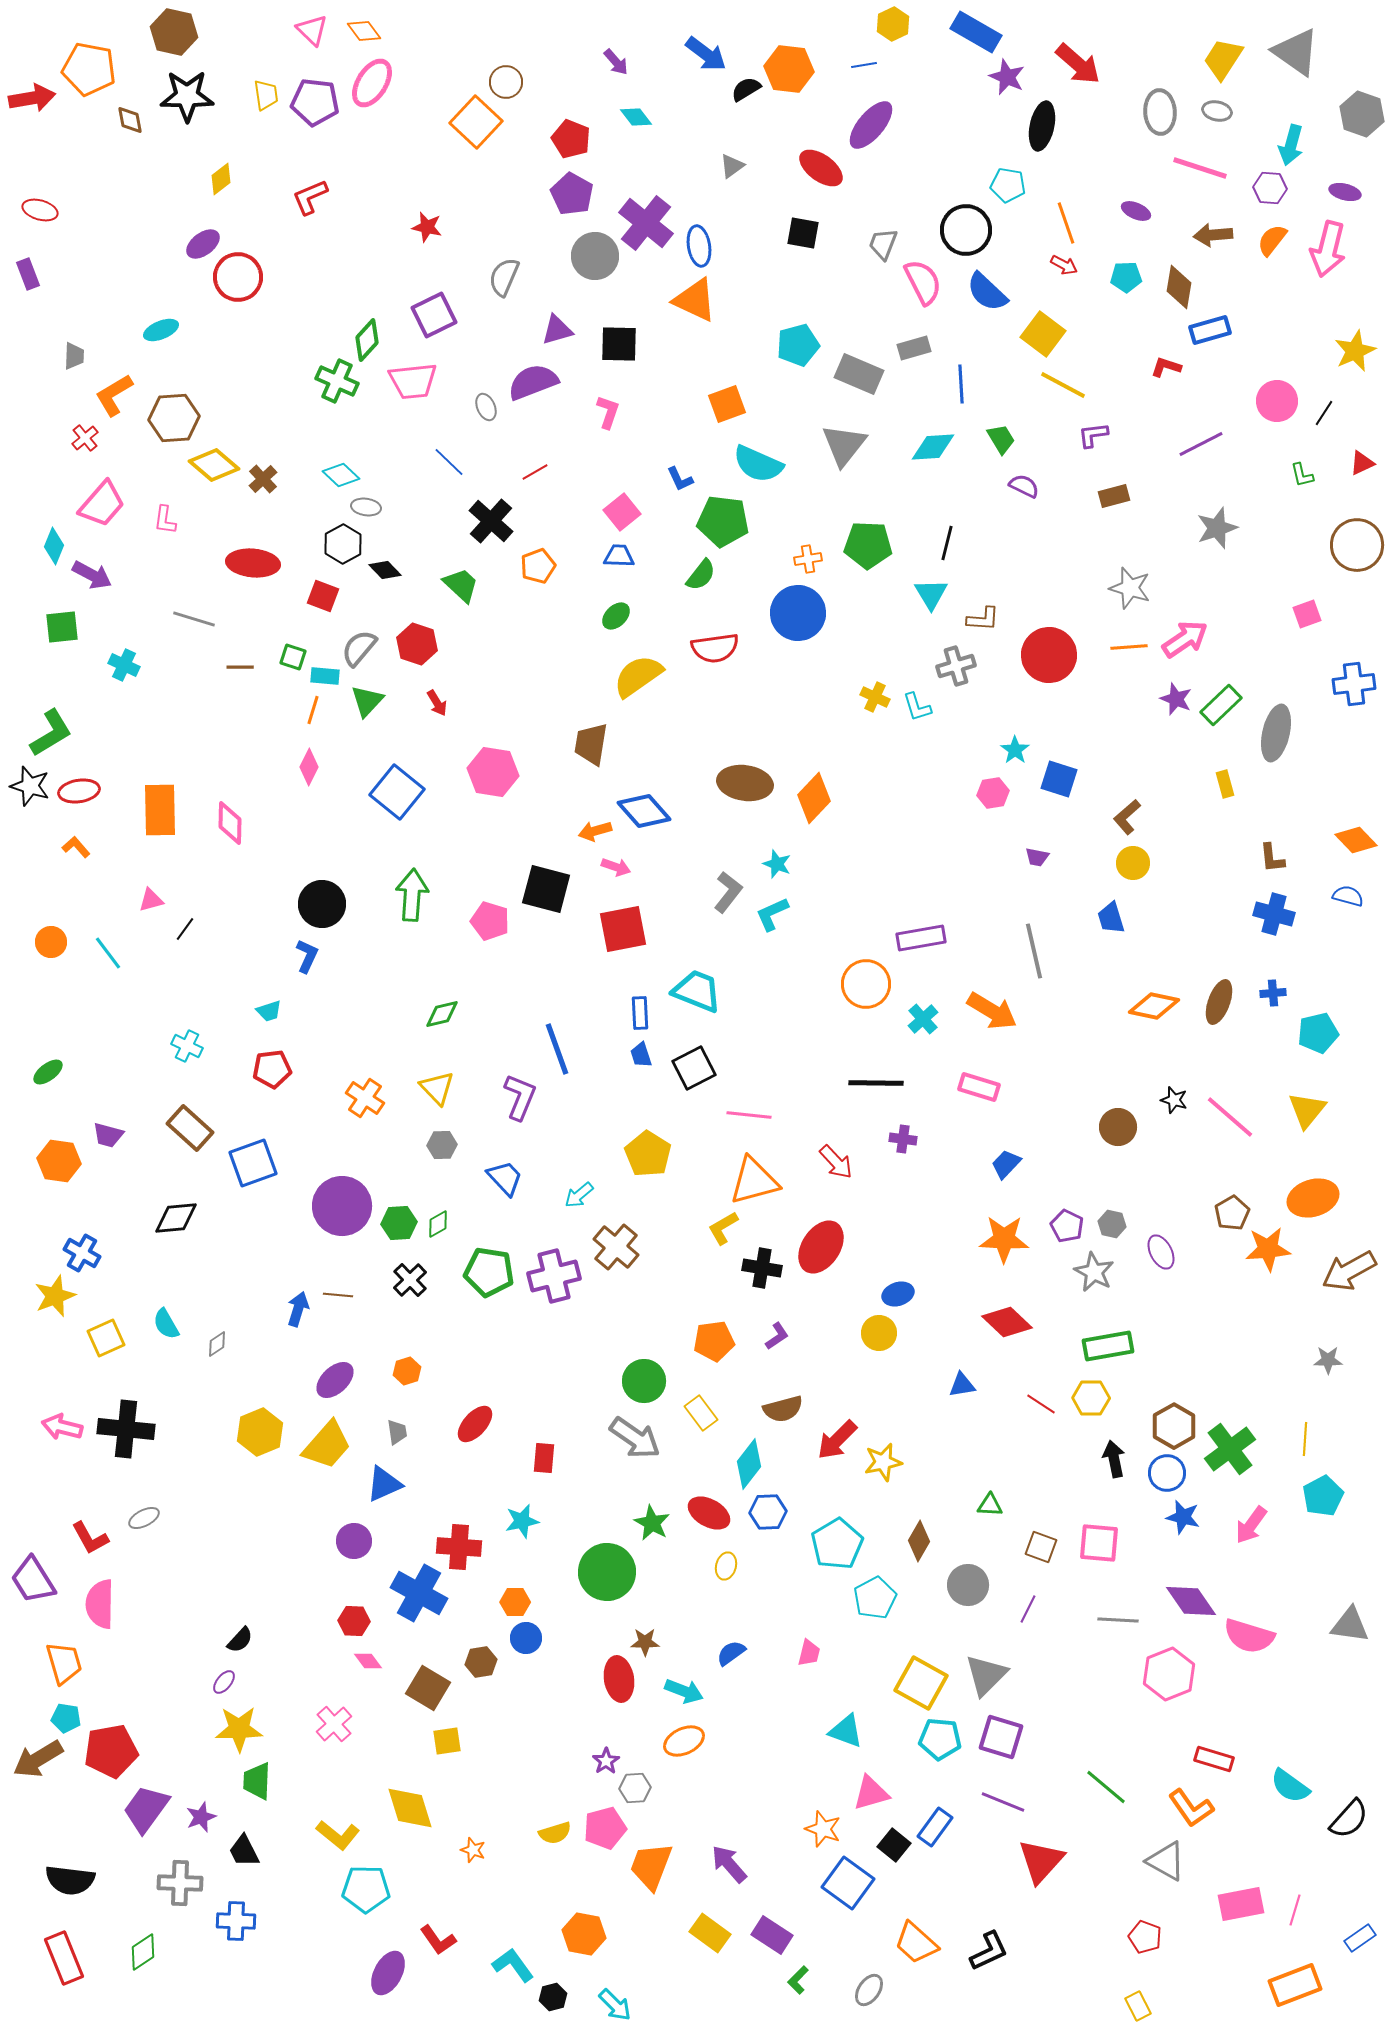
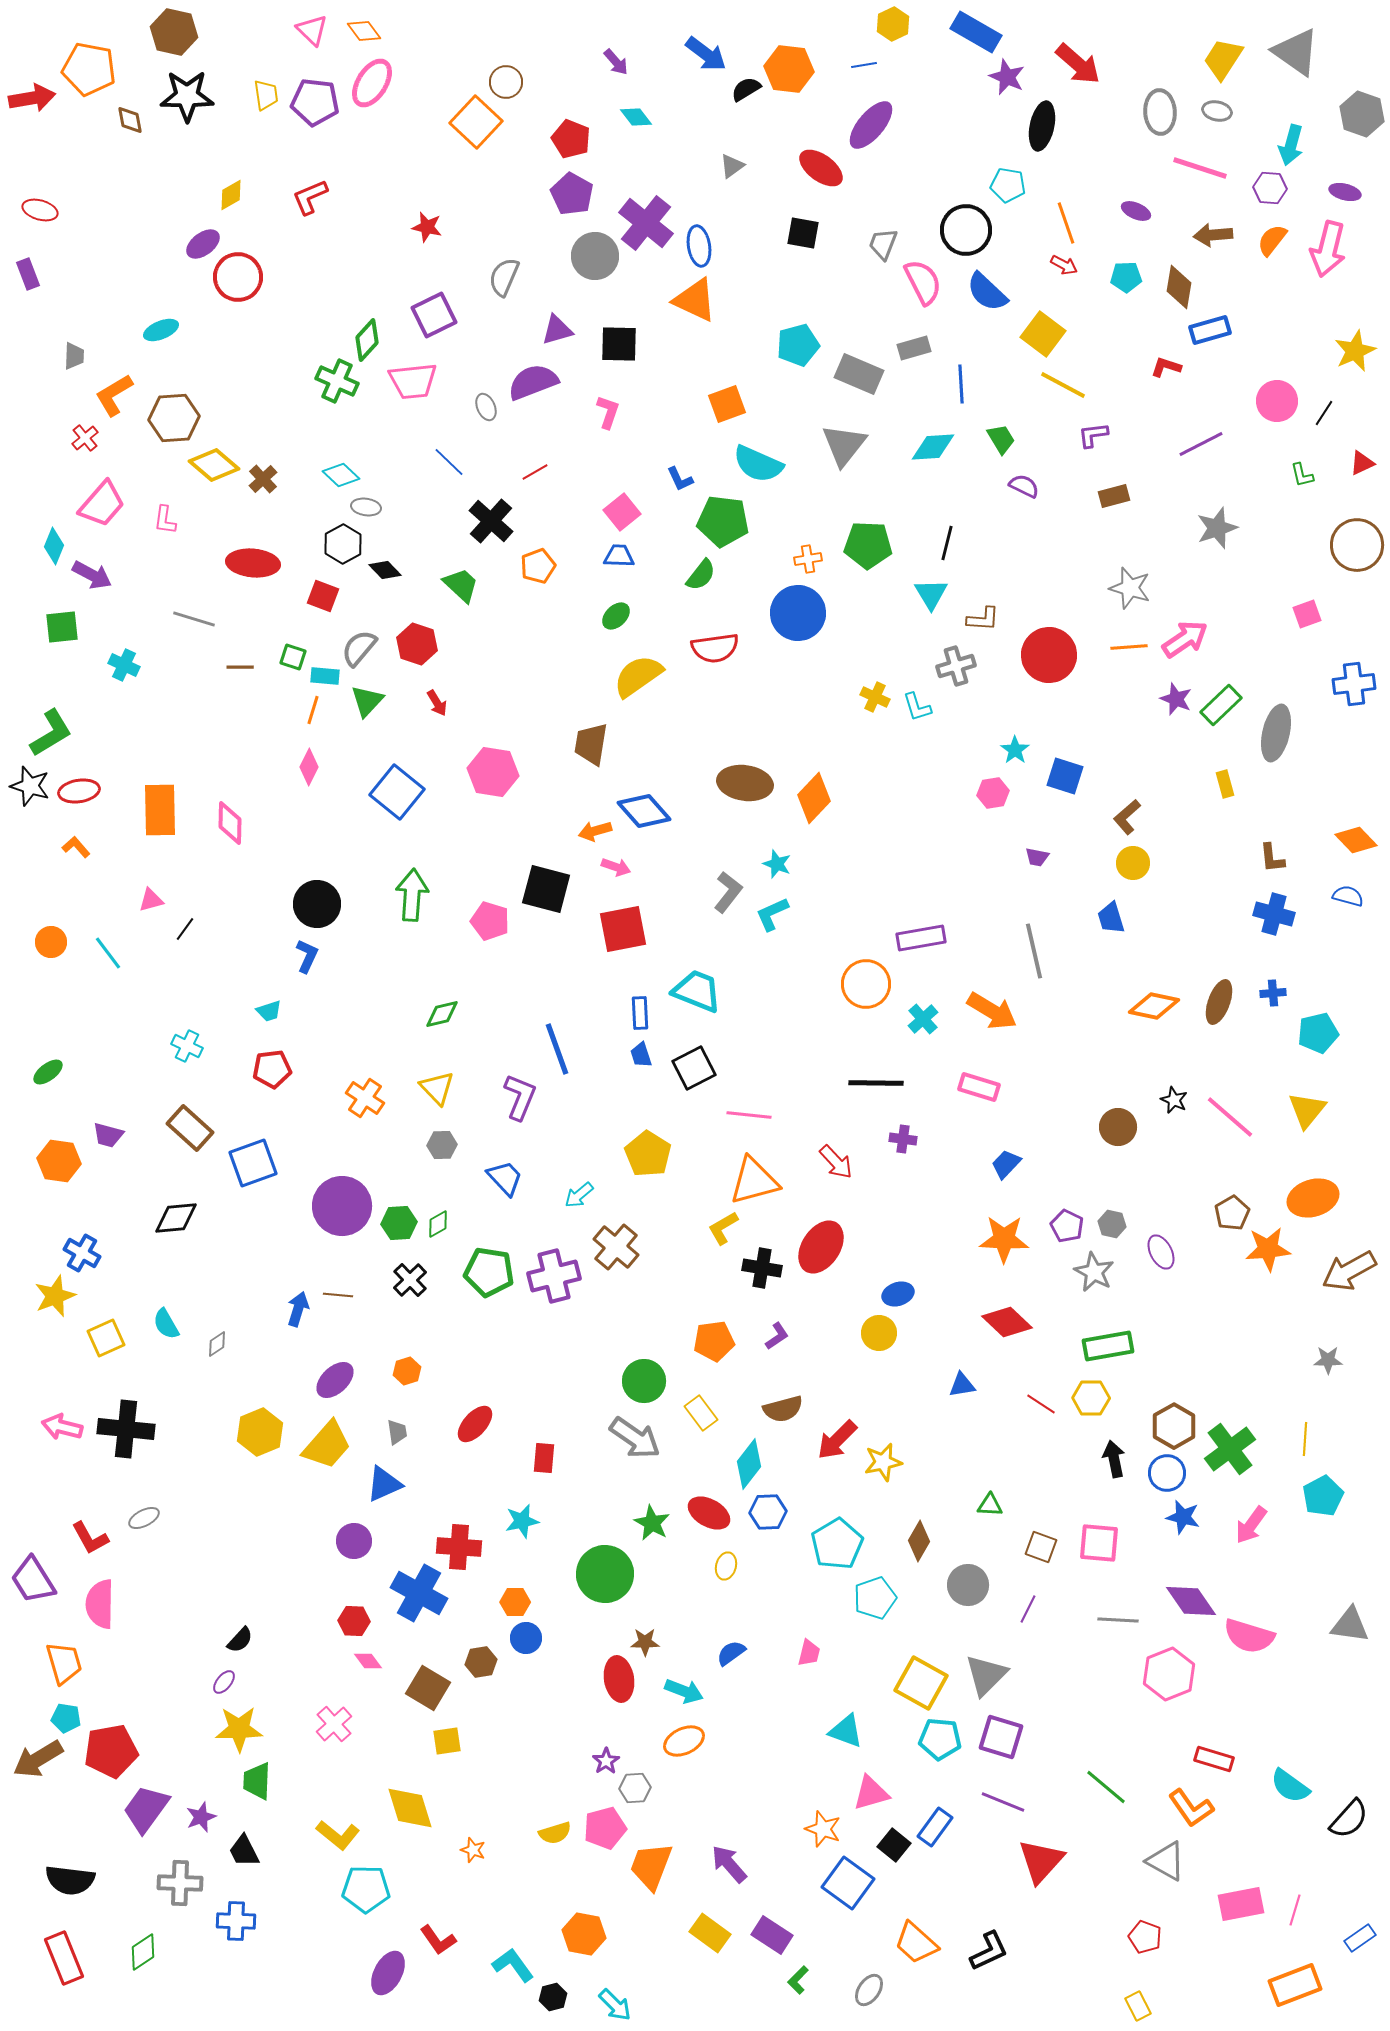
yellow diamond at (221, 179): moved 10 px right, 16 px down; rotated 8 degrees clockwise
blue square at (1059, 779): moved 6 px right, 3 px up
black circle at (322, 904): moved 5 px left
black star at (1174, 1100): rotated 8 degrees clockwise
green circle at (607, 1572): moved 2 px left, 2 px down
cyan pentagon at (875, 1598): rotated 9 degrees clockwise
